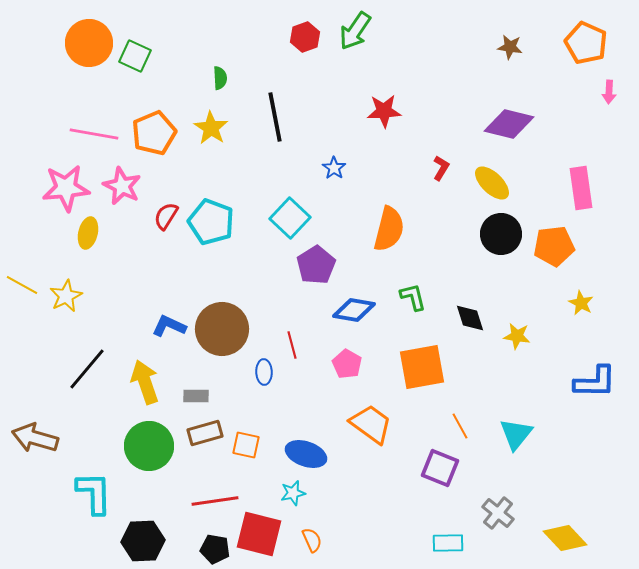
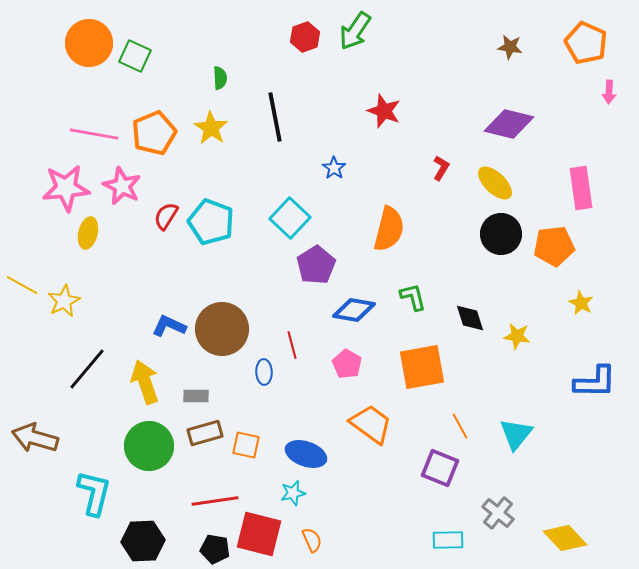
red star at (384, 111): rotated 24 degrees clockwise
yellow ellipse at (492, 183): moved 3 px right
yellow star at (66, 296): moved 2 px left, 5 px down
cyan L-shape at (94, 493): rotated 15 degrees clockwise
cyan rectangle at (448, 543): moved 3 px up
